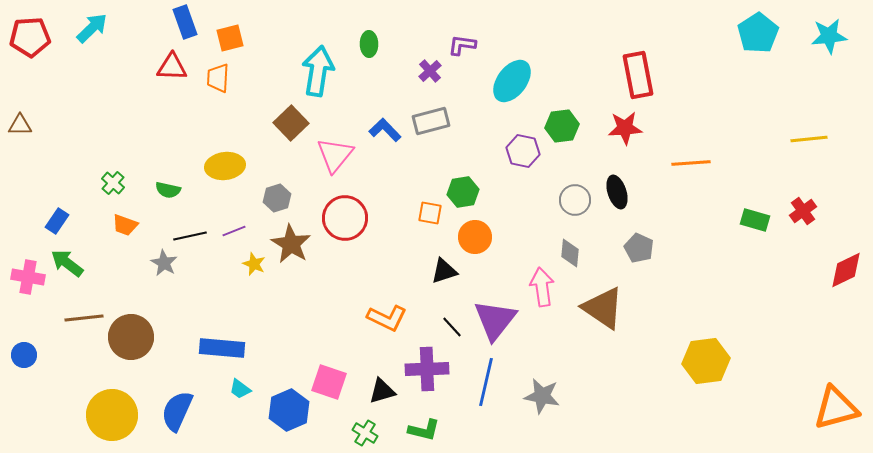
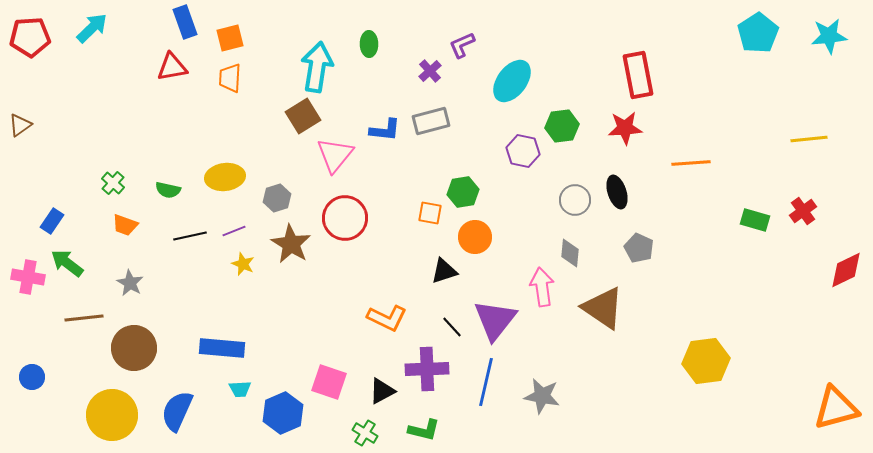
purple L-shape at (462, 45): rotated 32 degrees counterclockwise
red triangle at (172, 67): rotated 12 degrees counterclockwise
cyan arrow at (318, 71): moved 1 px left, 4 px up
orange trapezoid at (218, 78): moved 12 px right
brown square at (291, 123): moved 12 px right, 7 px up; rotated 12 degrees clockwise
brown triangle at (20, 125): rotated 35 degrees counterclockwise
blue L-shape at (385, 130): rotated 140 degrees clockwise
yellow ellipse at (225, 166): moved 11 px down
blue rectangle at (57, 221): moved 5 px left
gray star at (164, 263): moved 34 px left, 20 px down
yellow star at (254, 264): moved 11 px left
brown circle at (131, 337): moved 3 px right, 11 px down
blue circle at (24, 355): moved 8 px right, 22 px down
cyan trapezoid at (240, 389): rotated 40 degrees counterclockwise
black triangle at (382, 391): rotated 12 degrees counterclockwise
blue hexagon at (289, 410): moved 6 px left, 3 px down
